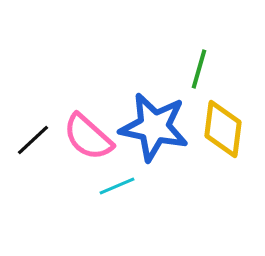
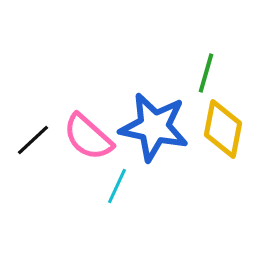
green line: moved 7 px right, 4 px down
yellow diamond: rotated 4 degrees clockwise
cyan line: rotated 42 degrees counterclockwise
